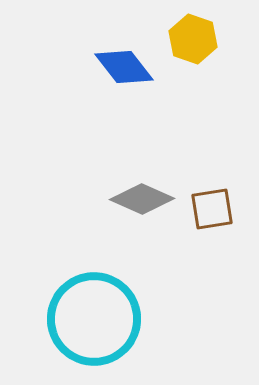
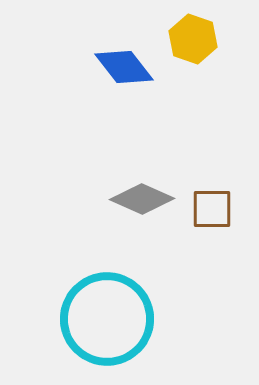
brown square: rotated 9 degrees clockwise
cyan circle: moved 13 px right
